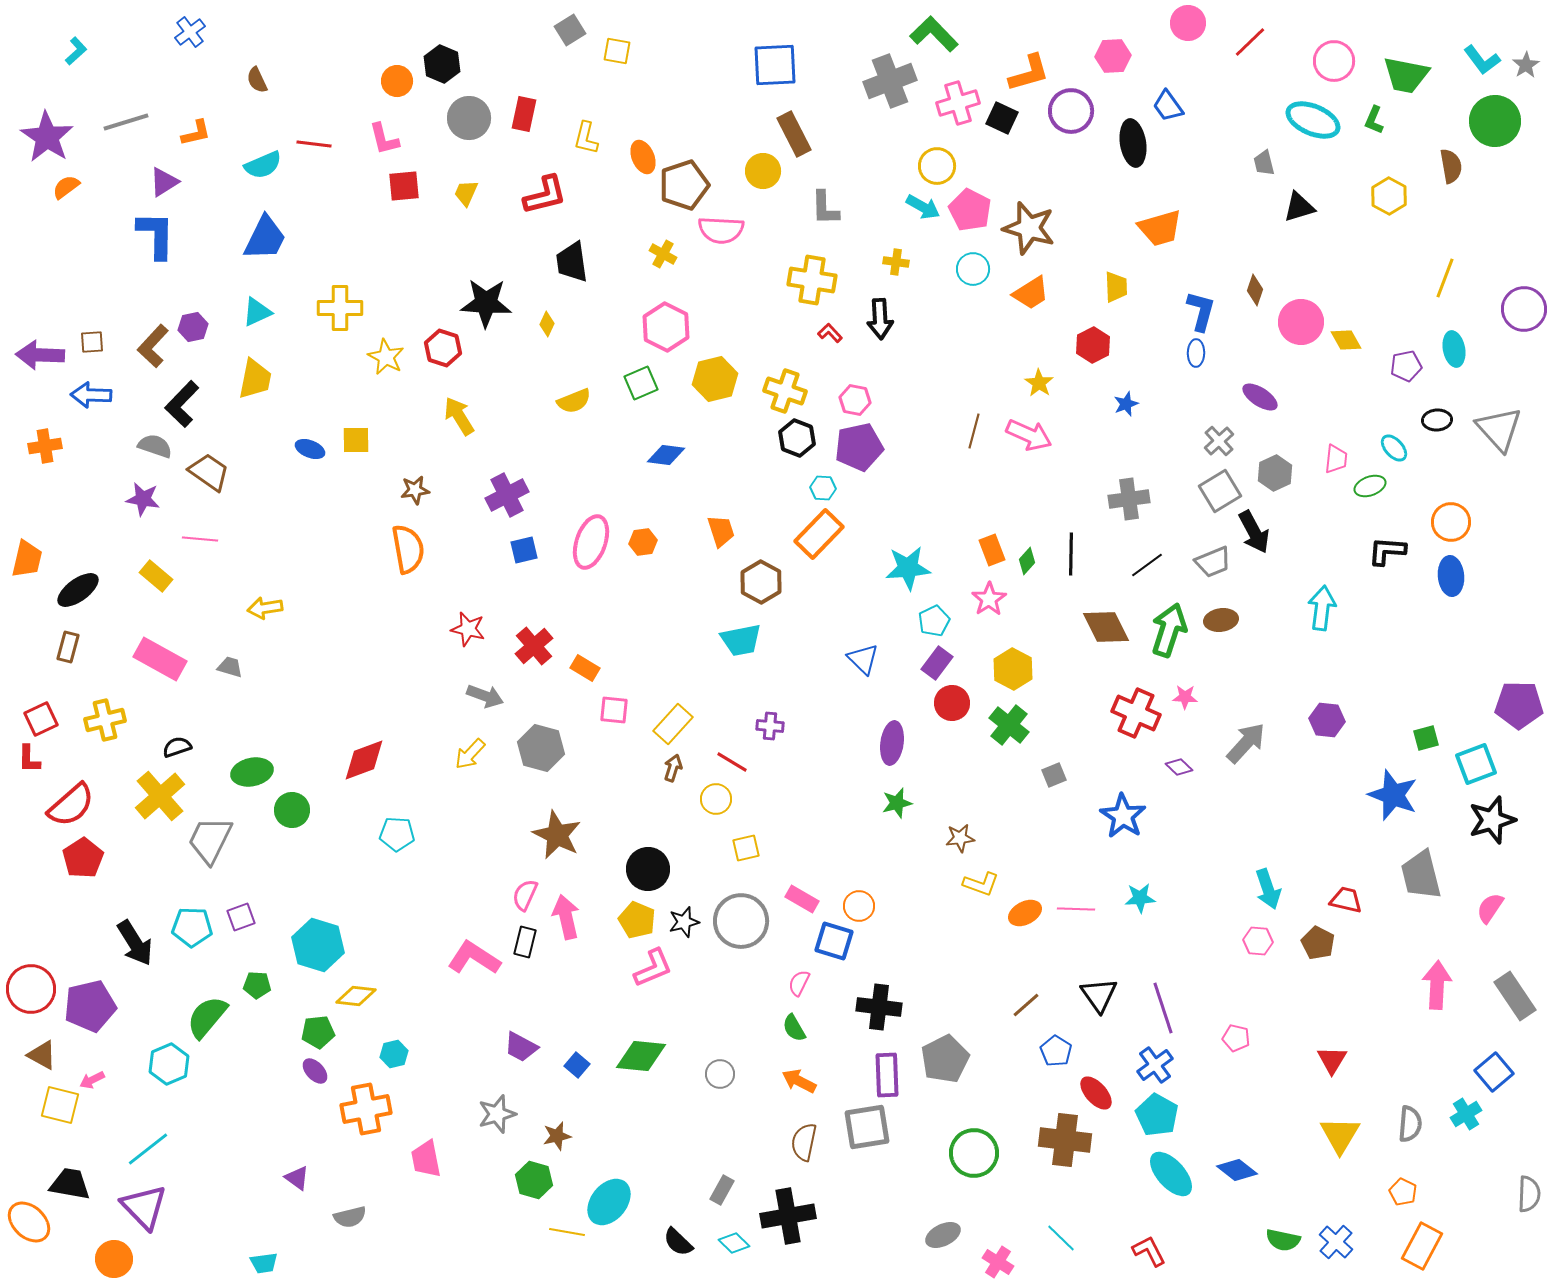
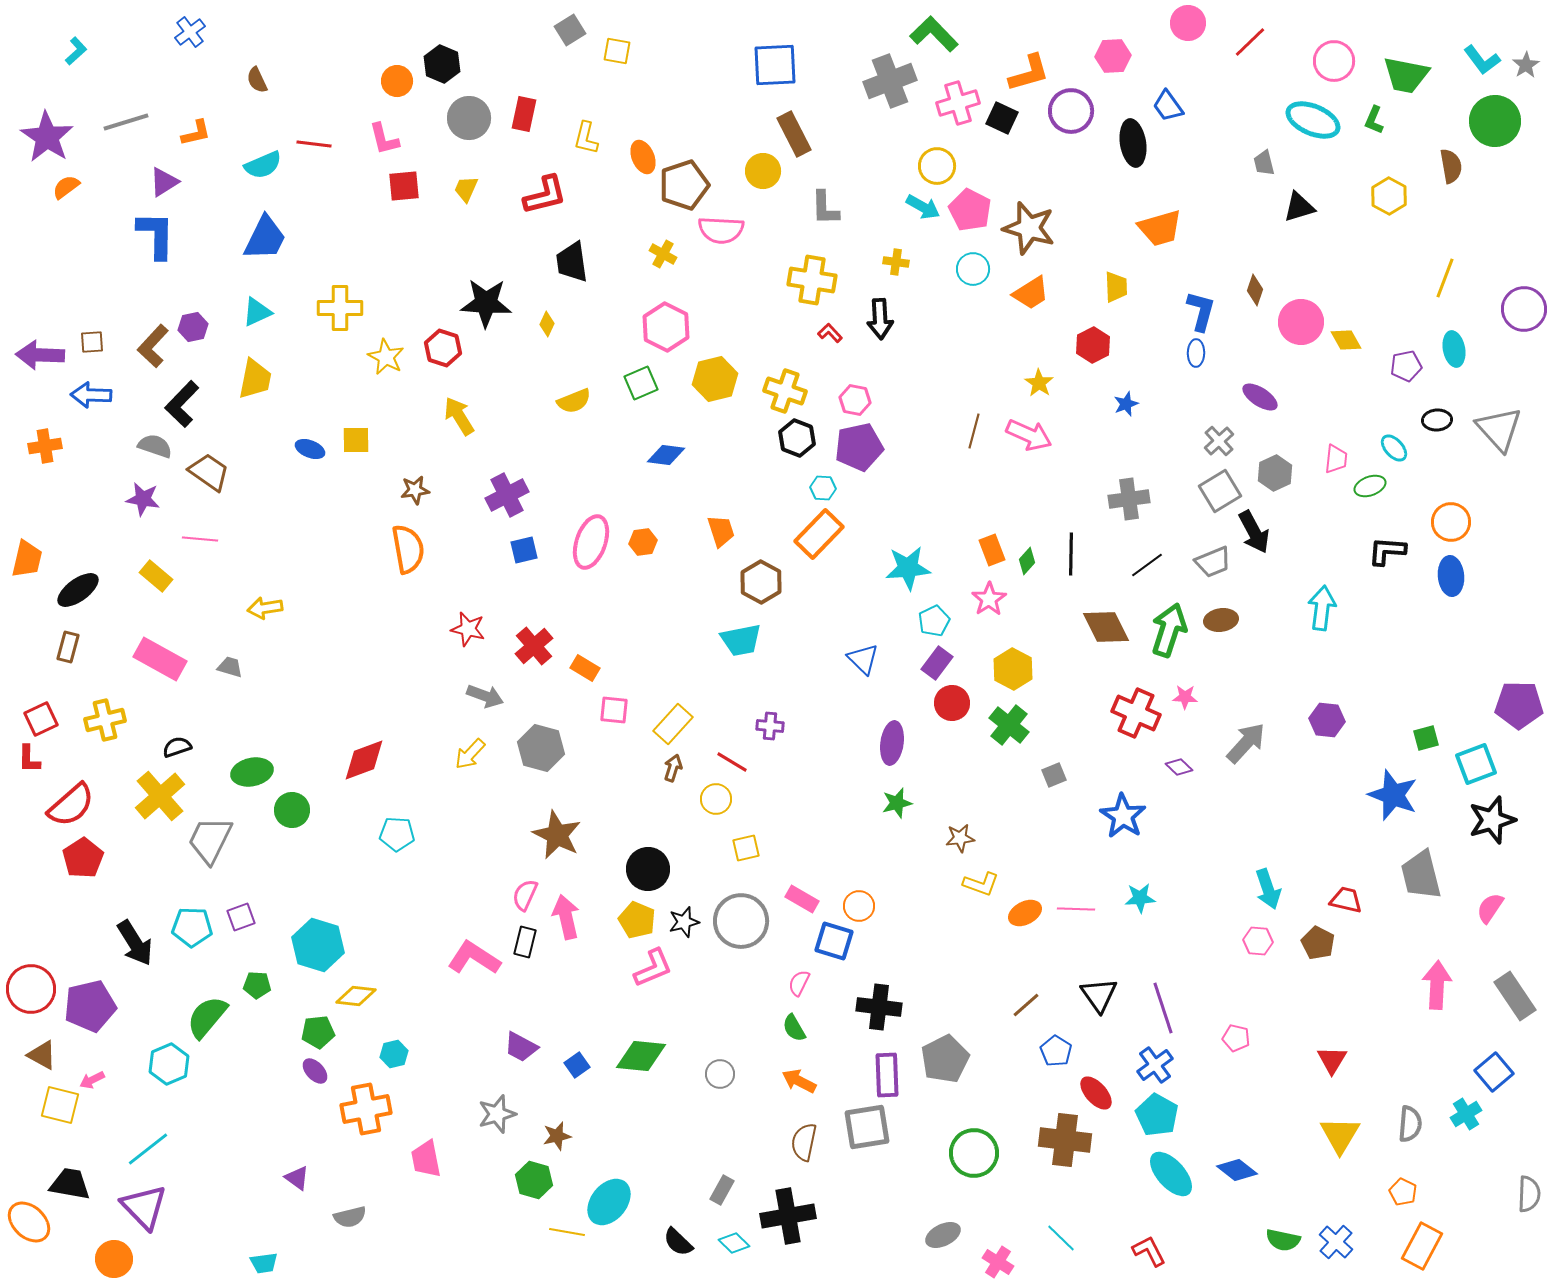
yellow trapezoid at (466, 193): moved 4 px up
blue square at (577, 1065): rotated 15 degrees clockwise
